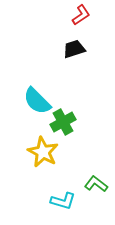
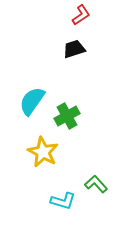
cyan semicircle: moved 5 px left; rotated 80 degrees clockwise
green cross: moved 4 px right, 6 px up
green L-shape: rotated 10 degrees clockwise
